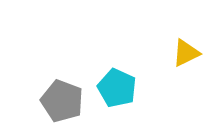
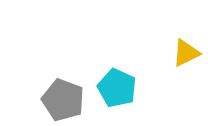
gray pentagon: moved 1 px right, 1 px up
